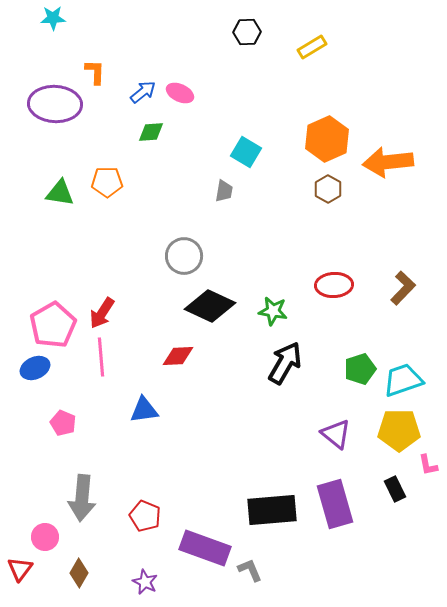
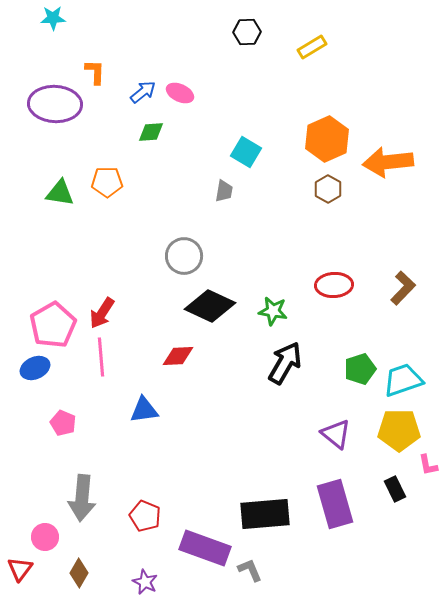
black rectangle at (272, 510): moved 7 px left, 4 px down
